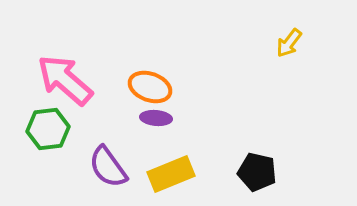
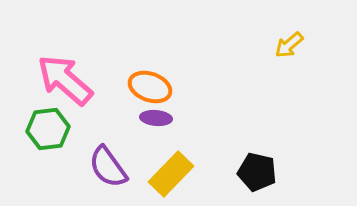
yellow arrow: moved 2 px down; rotated 12 degrees clockwise
yellow rectangle: rotated 24 degrees counterclockwise
